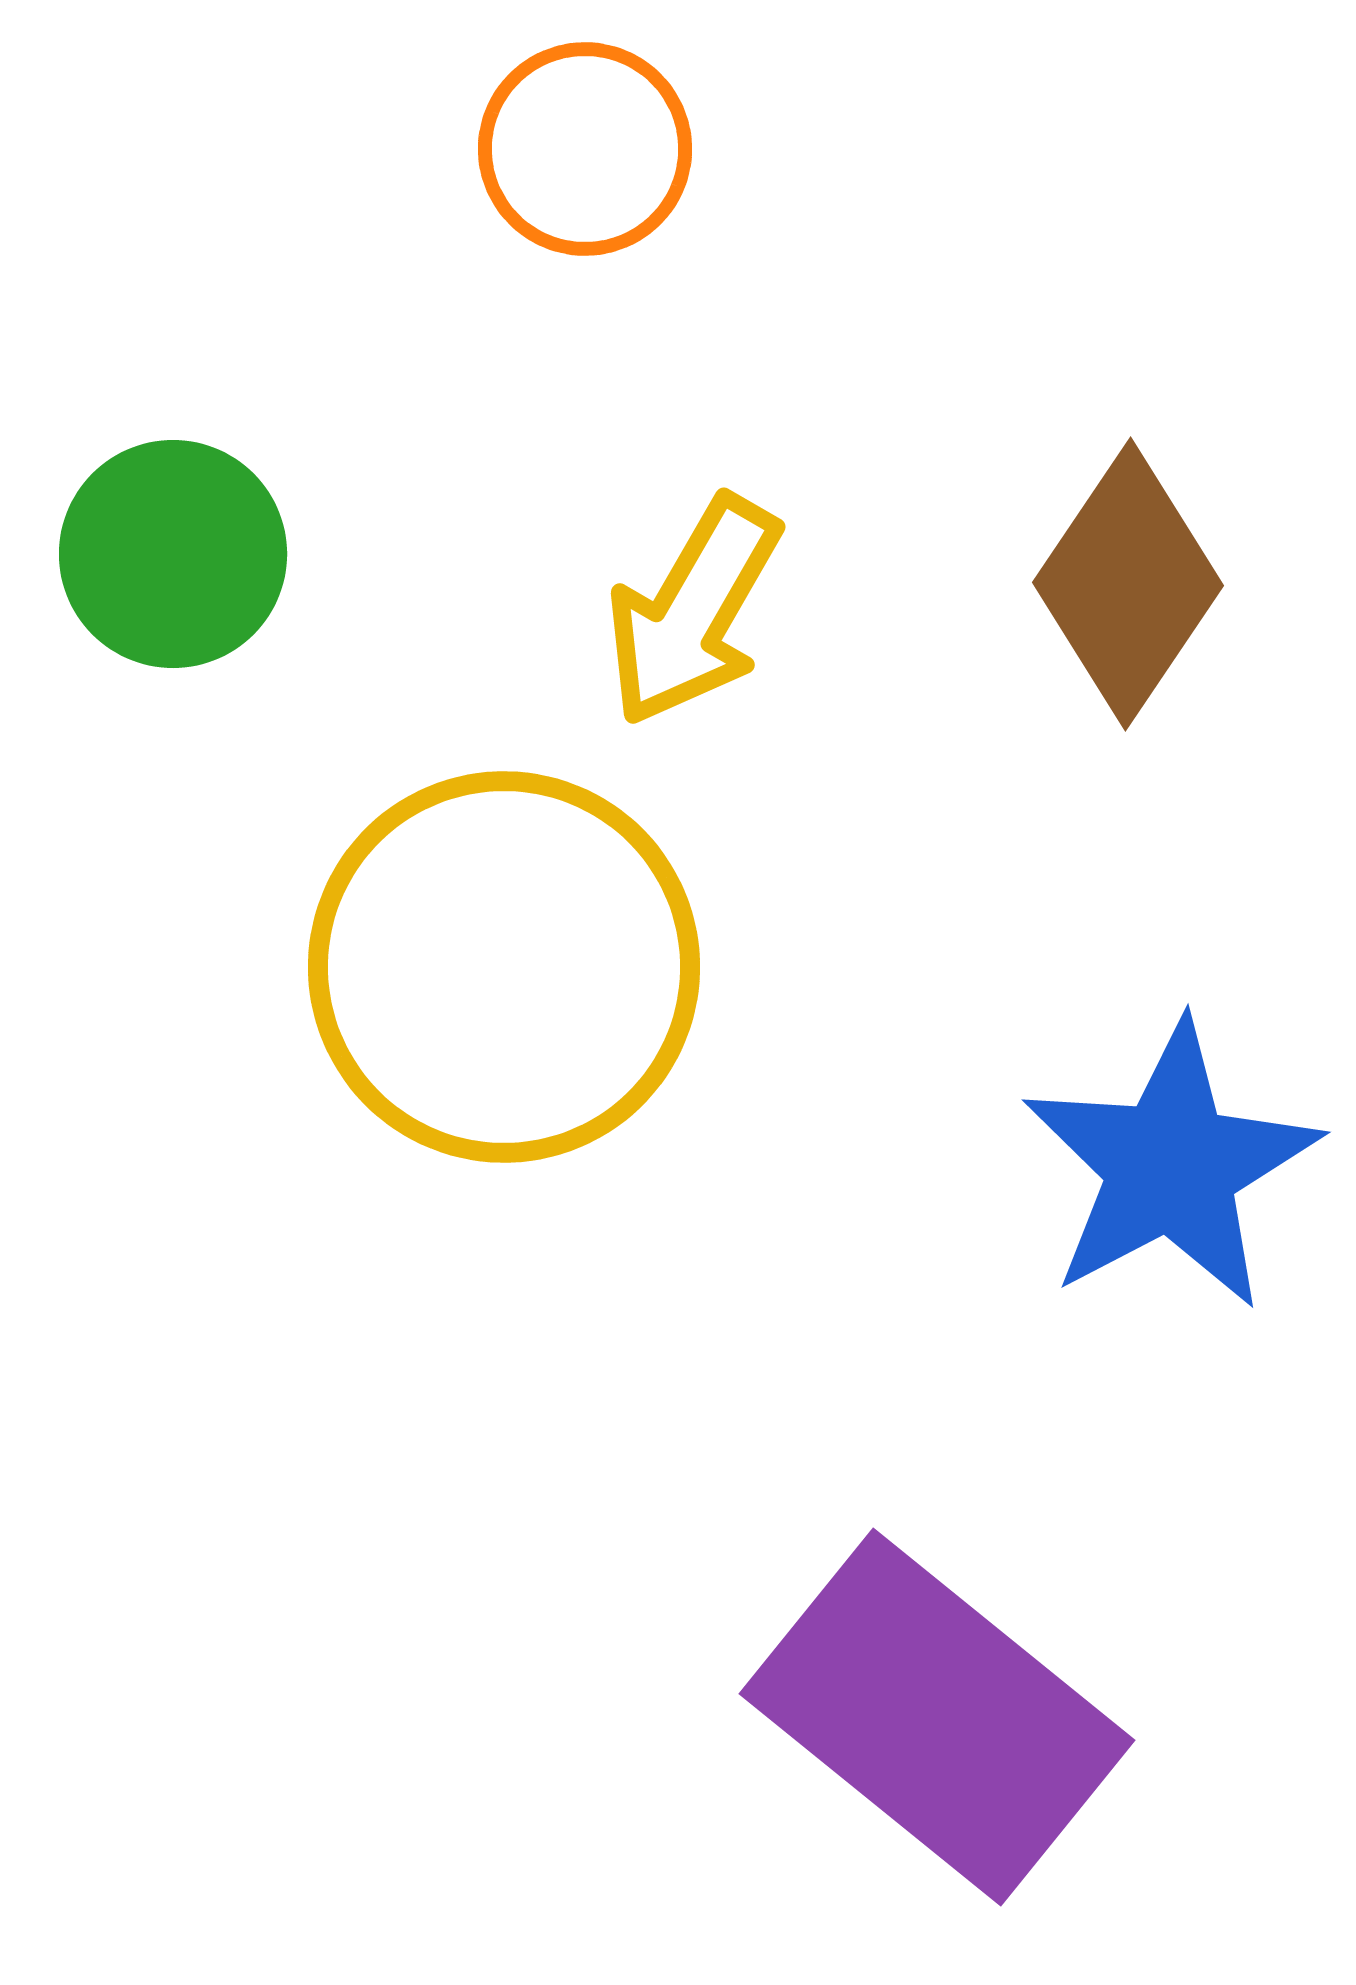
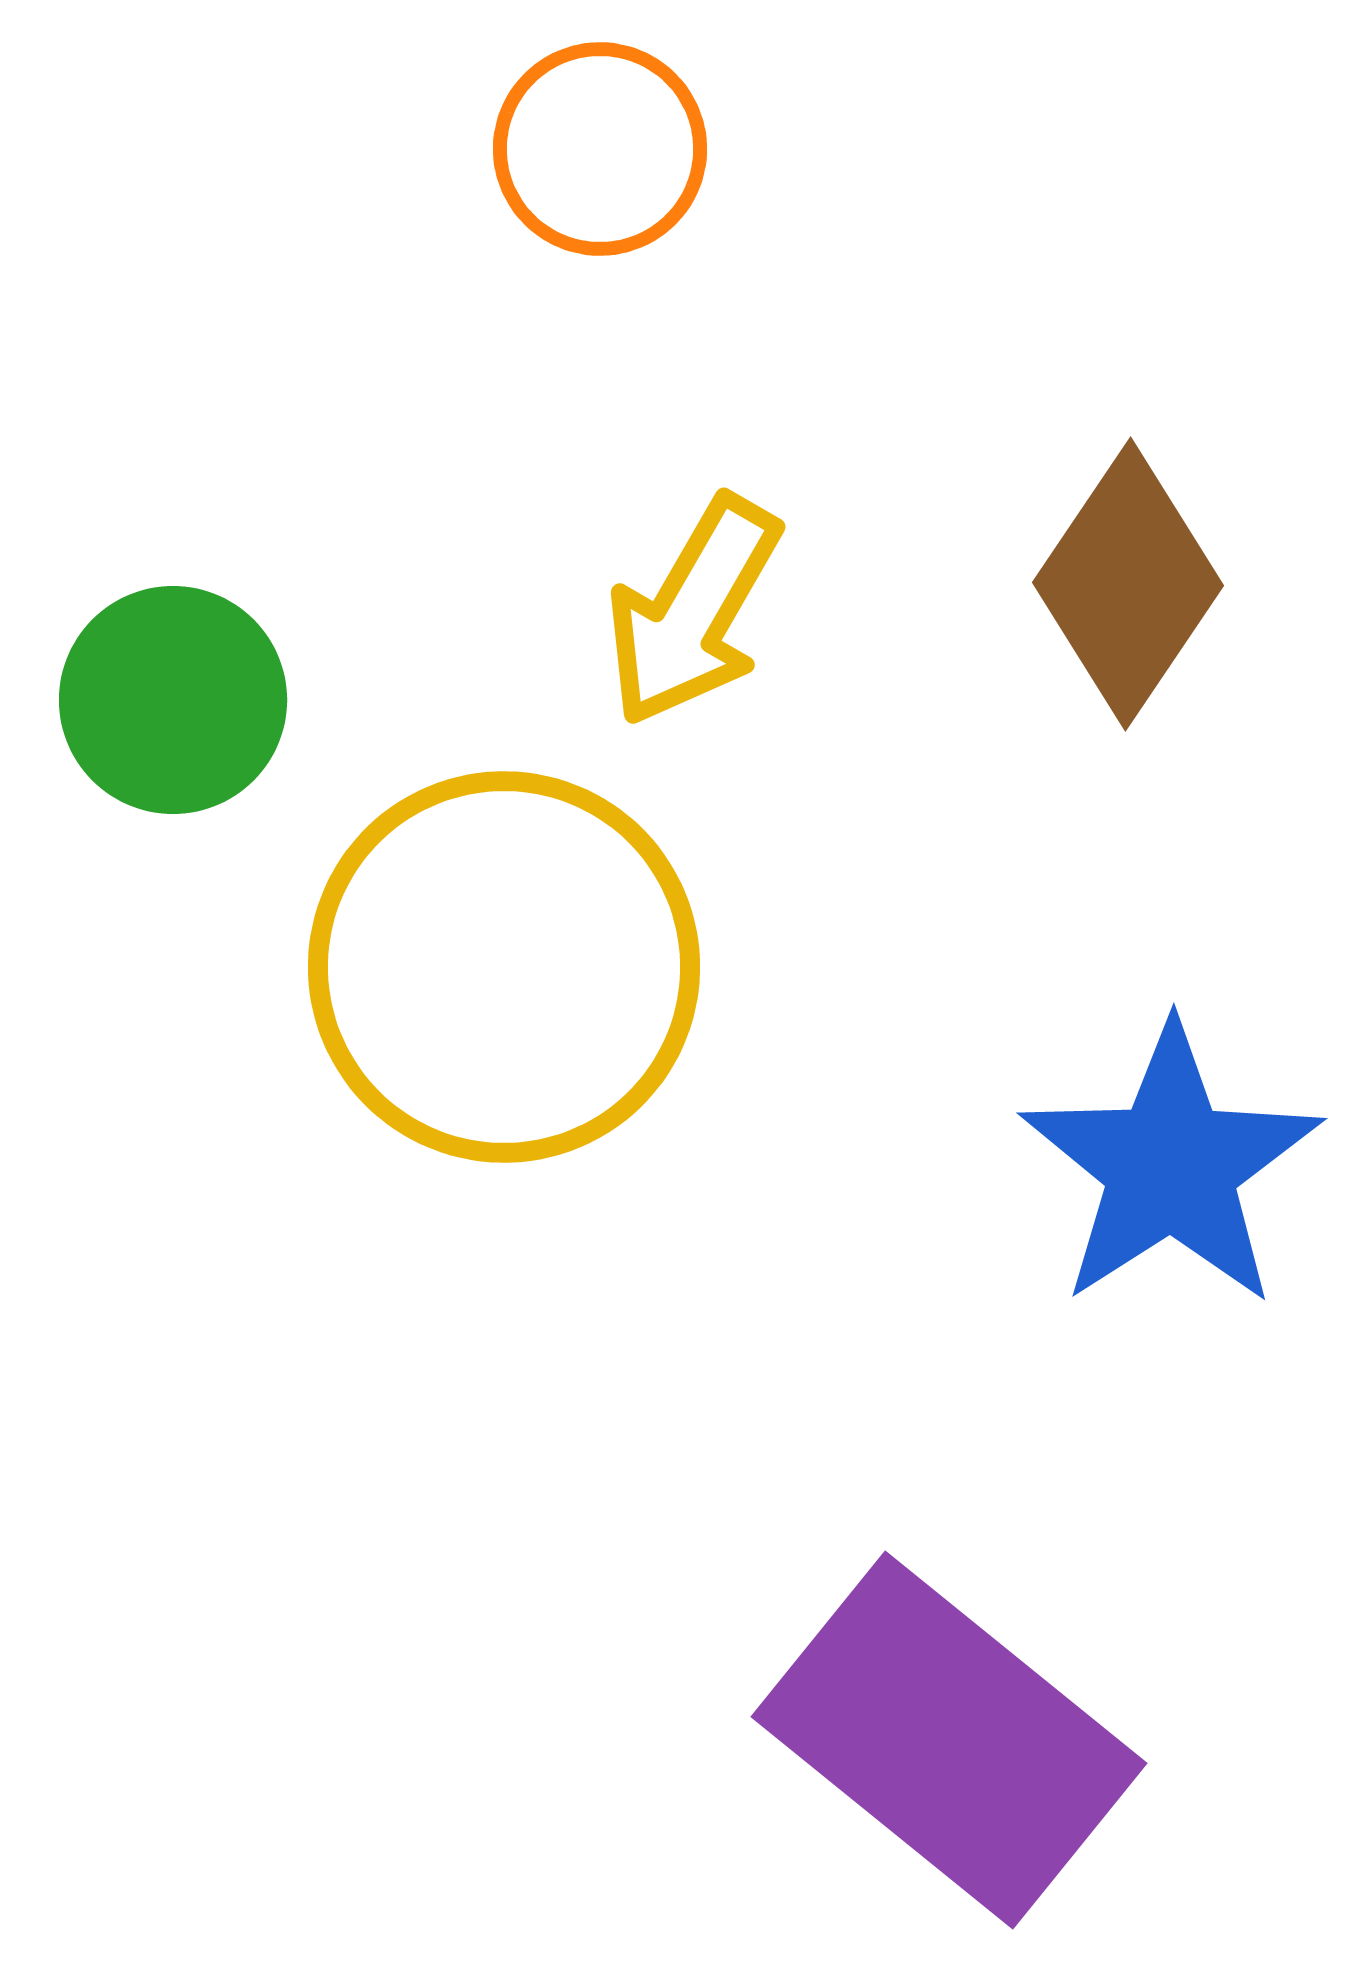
orange circle: moved 15 px right
green circle: moved 146 px down
blue star: rotated 5 degrees counterclockwise
purple rectangle: moved 12 px right, 23 px down
